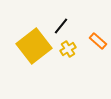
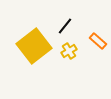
black line: moved 4 px right
yellow cross: moved 1 px right, 2 px down
